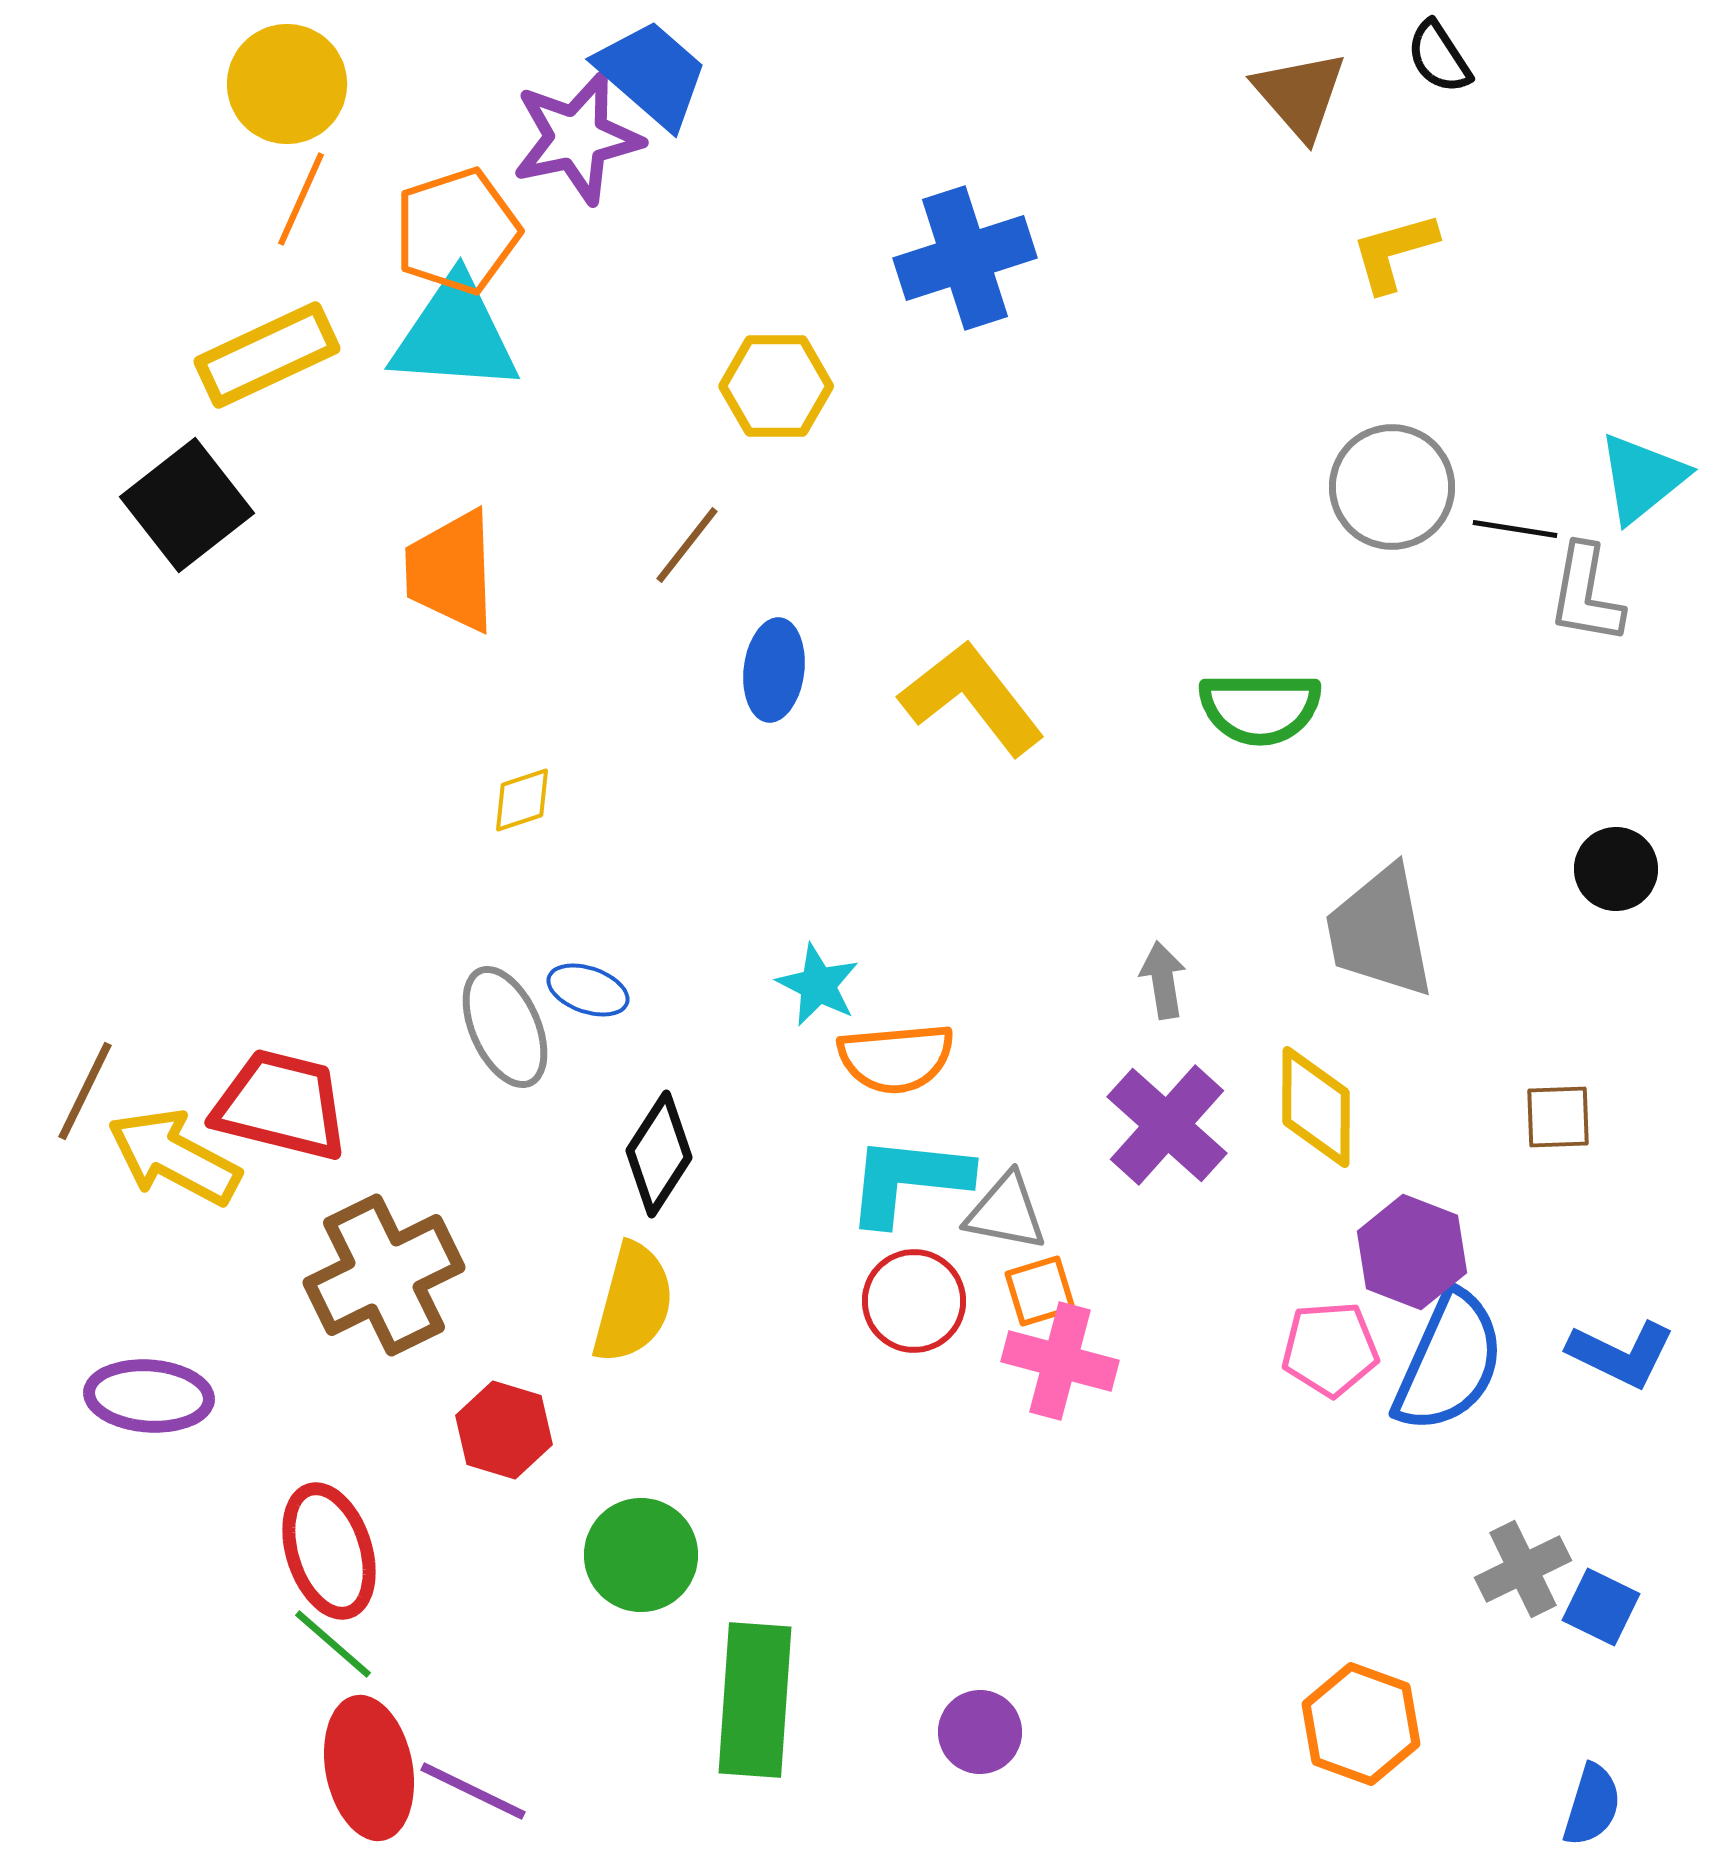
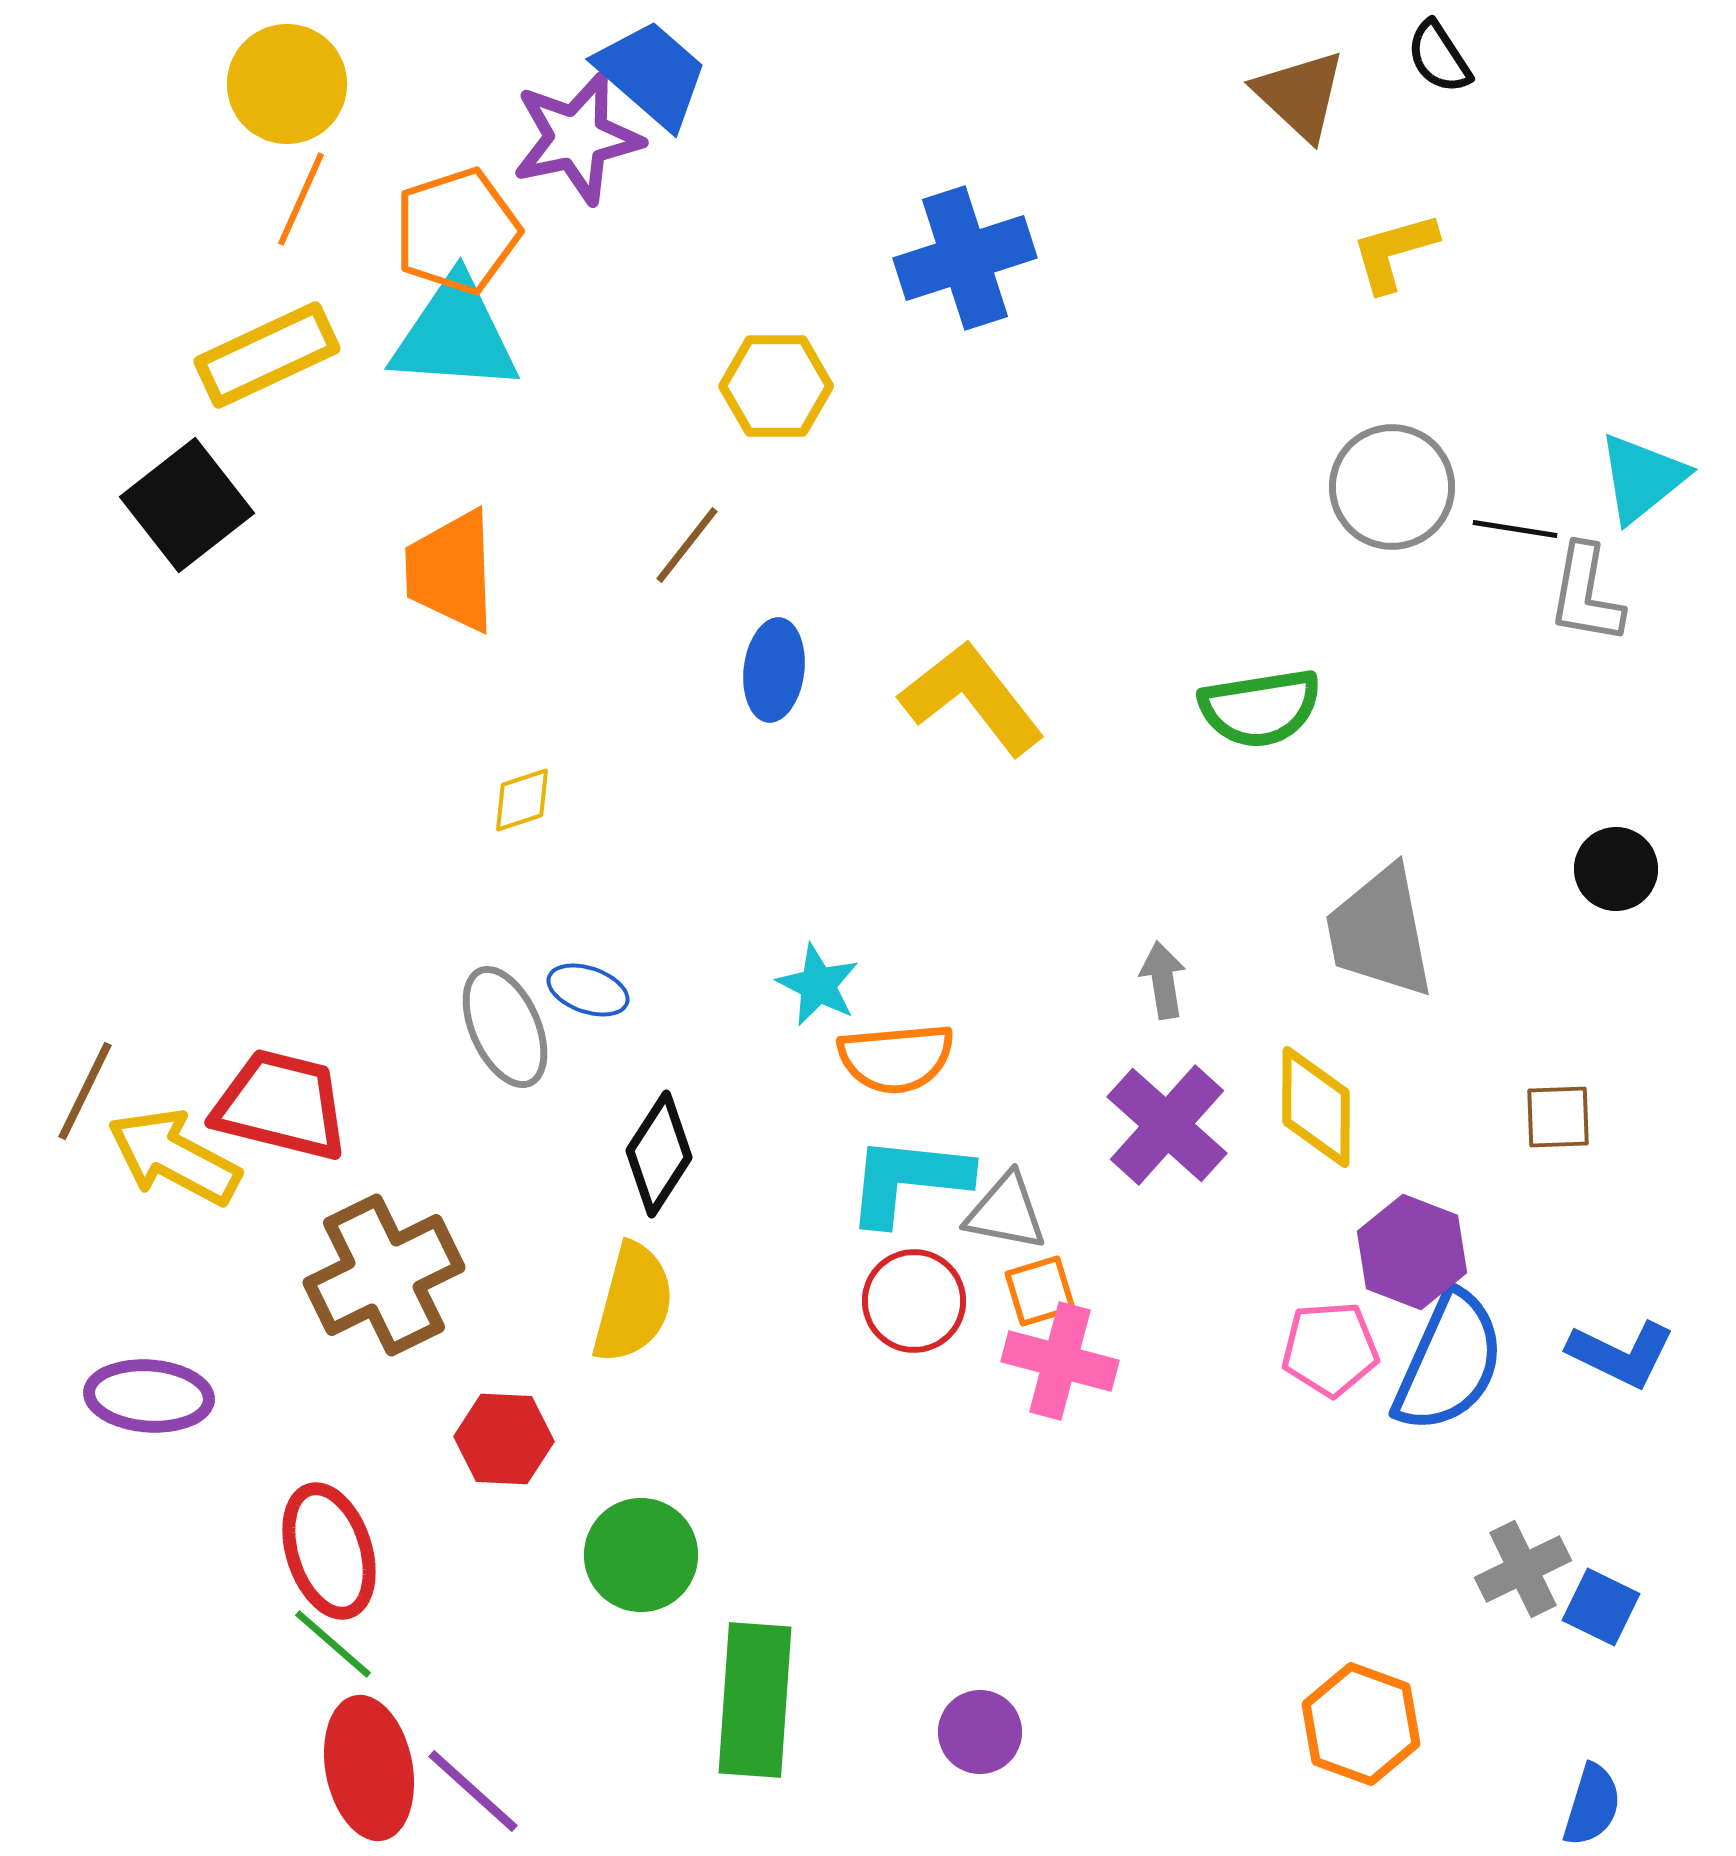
brown triangle at (1300, 95): rotated 6 degrees counterclockwise
green semicircle at (1260, 708): rotated 9 degrees counterclockwise
red hexagon at (504, 1430): moved 9 px down; rotated 14 degrees counterclockwise
purple line at (473, 1791): rotated 16 degrees clockwise
